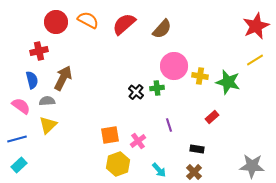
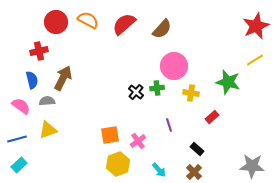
yellow cross: moved 9 px left, 17 px down
yellow triangle: moved 5 px down; rotated 24 degrees clockwise
black rectangle: rotated 32 degrees clockwise
